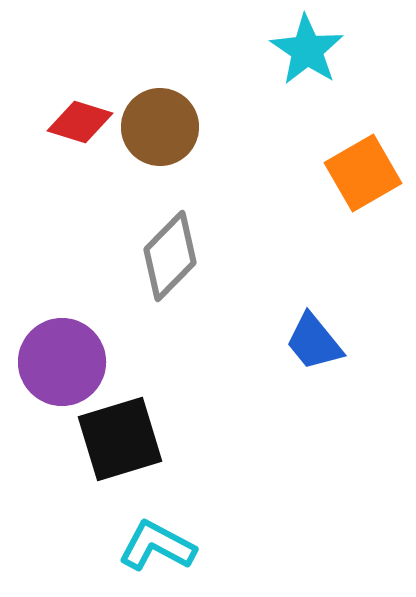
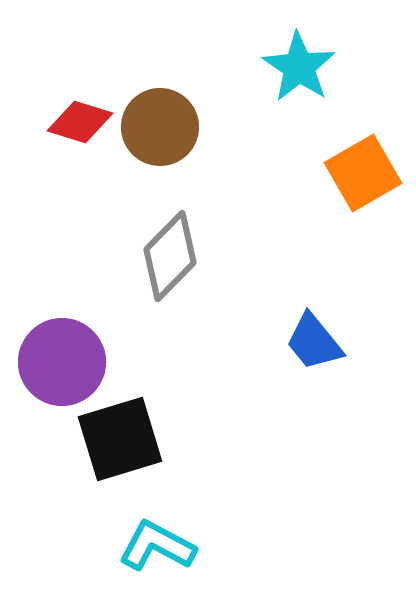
cyan star: moved 8 px left, 17 px down
